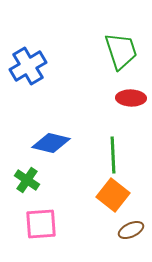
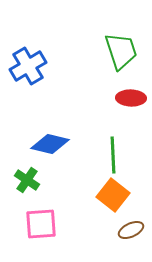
blue diamond: moved 1 px left, 1 px down
